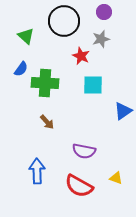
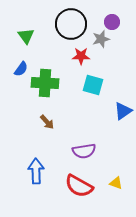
purple circle: moved 8 px right, 10 px down
black circle: moved 7 px right, 3 px down
green triangle: rotated 12 degrees clockwise
red star: rotated 24 degrees counterclockwise
cyan square: rotated 15 degrees clockwise
purple semicircle: rotated 20 degrees counterclockwise
blue arrow: moved 1 px left
yellow triangle: moved 5 px down
